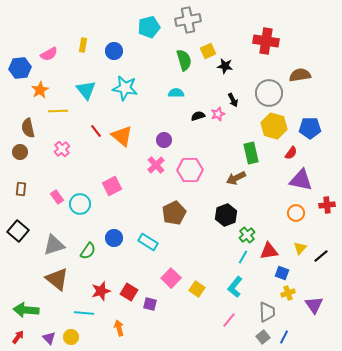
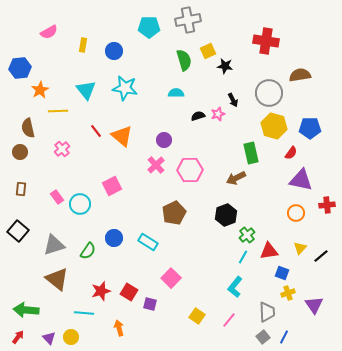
cyan pentagon at (149, 27): rotated 15 degrees clockwise
pink semicircle at (49, 54): moved 22 px up
yellow square at (197, 289): moved 27 px down
